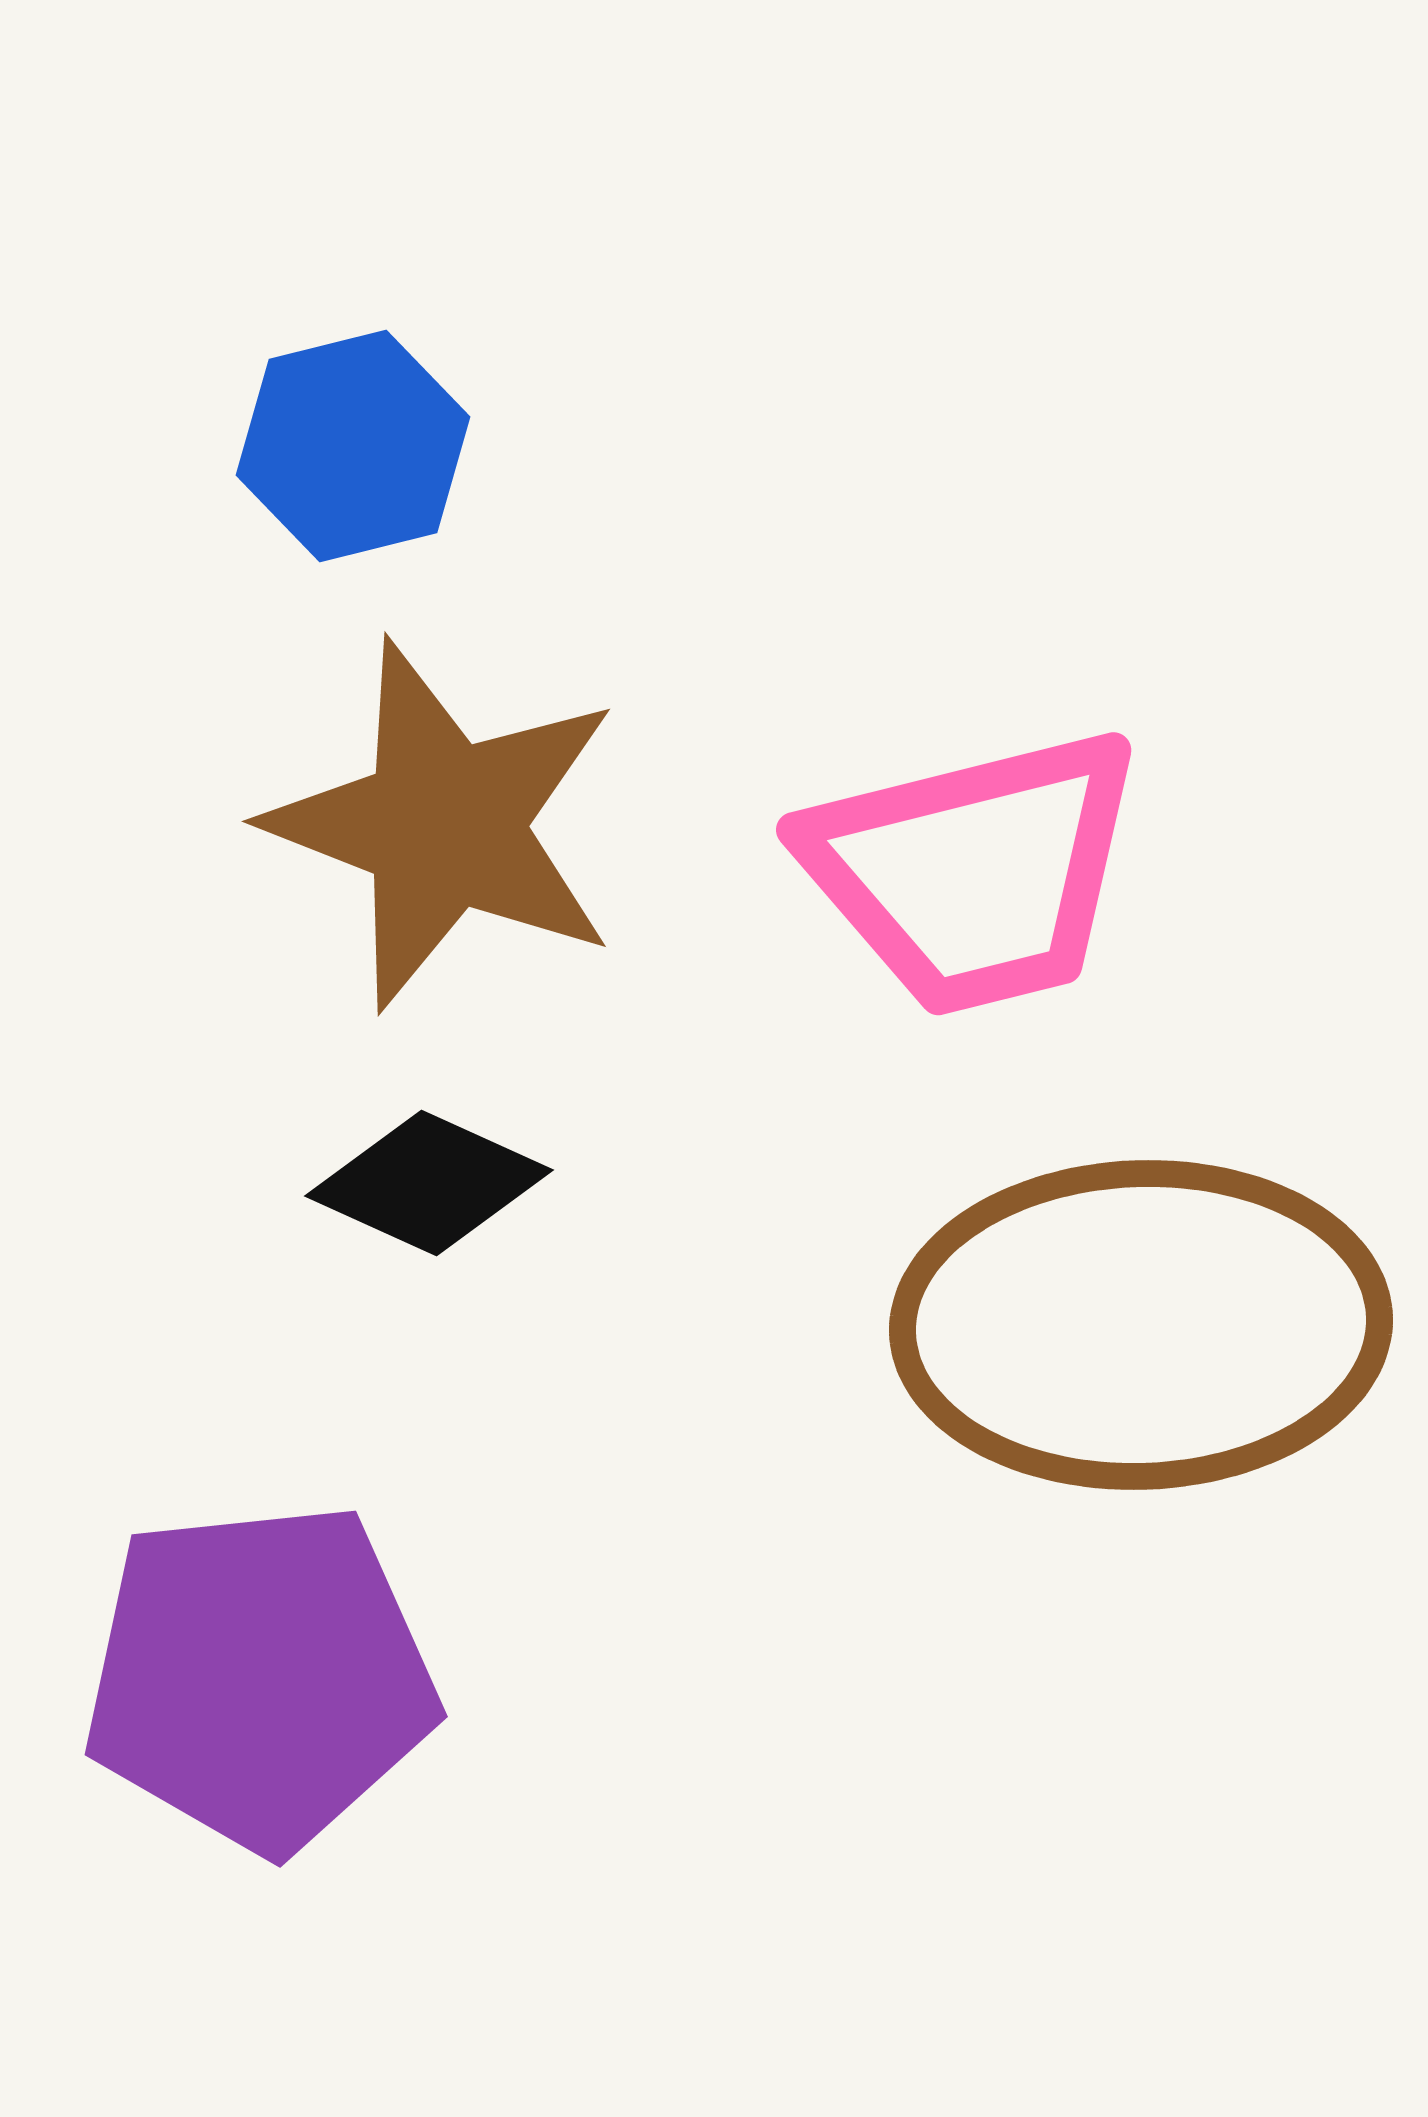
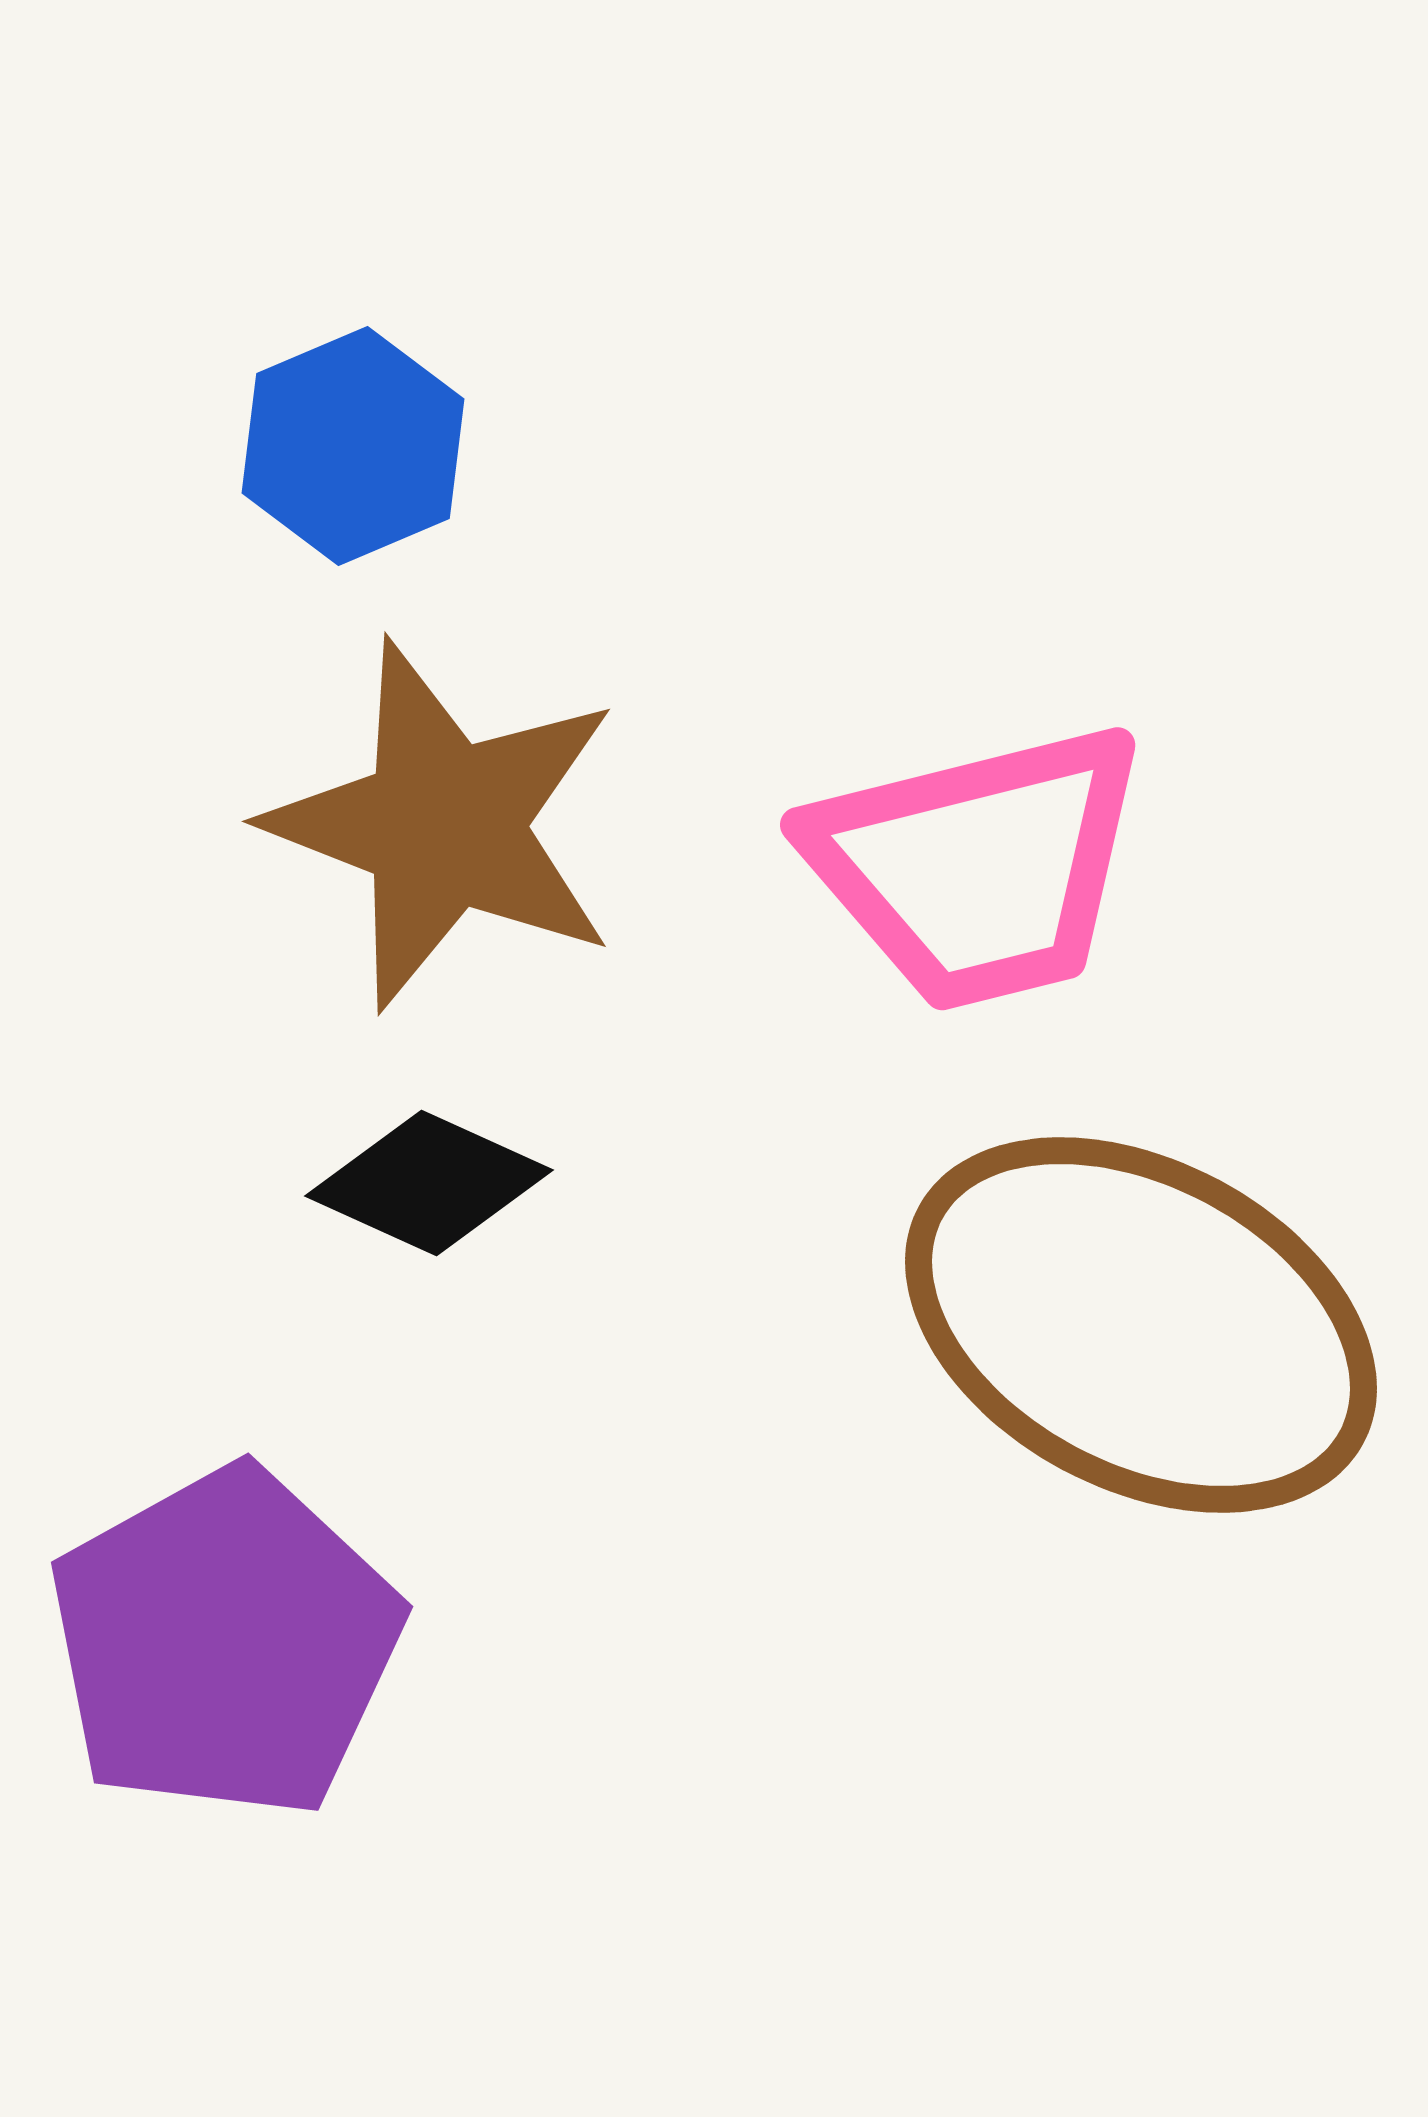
blue hexagon: rotated 9 degrees counterclockwise
pink trapezoid: moved 4 px right, 5 px up
brown ellipse: rotated 30 degrees clockwise
purple pentagon: moved 35 px left, 34 px up; rotated 23 degrees counterclockwise
